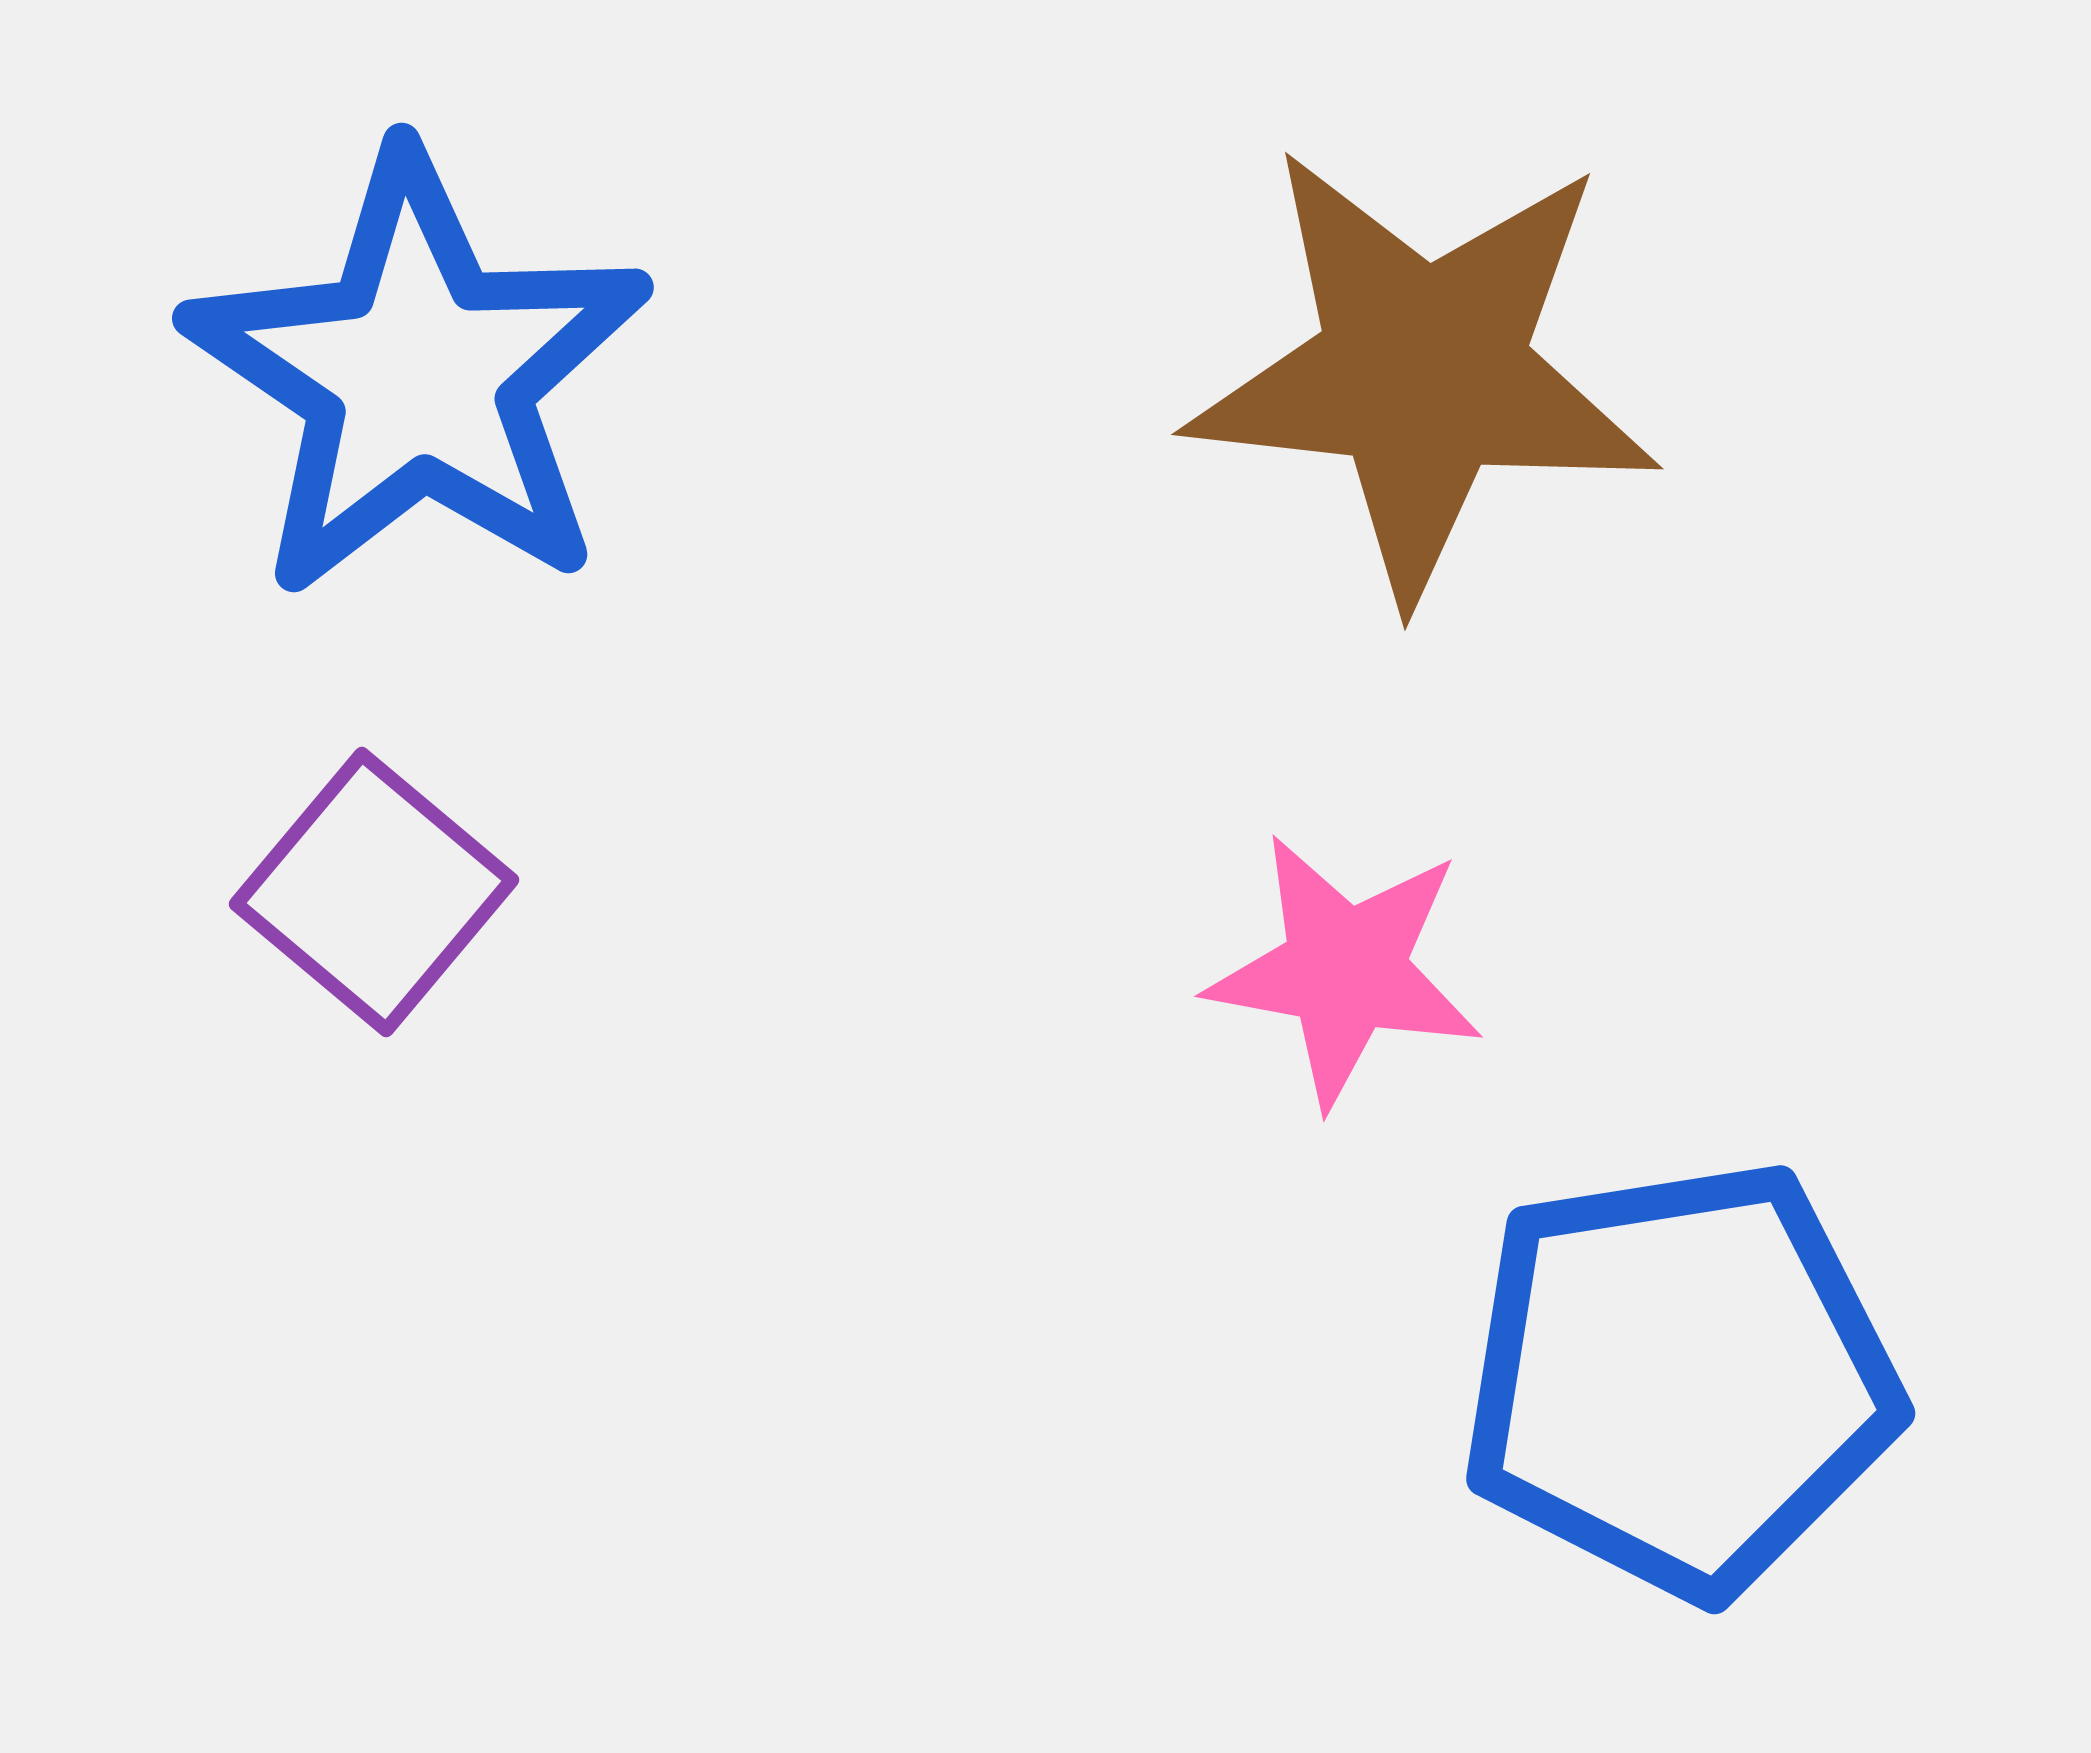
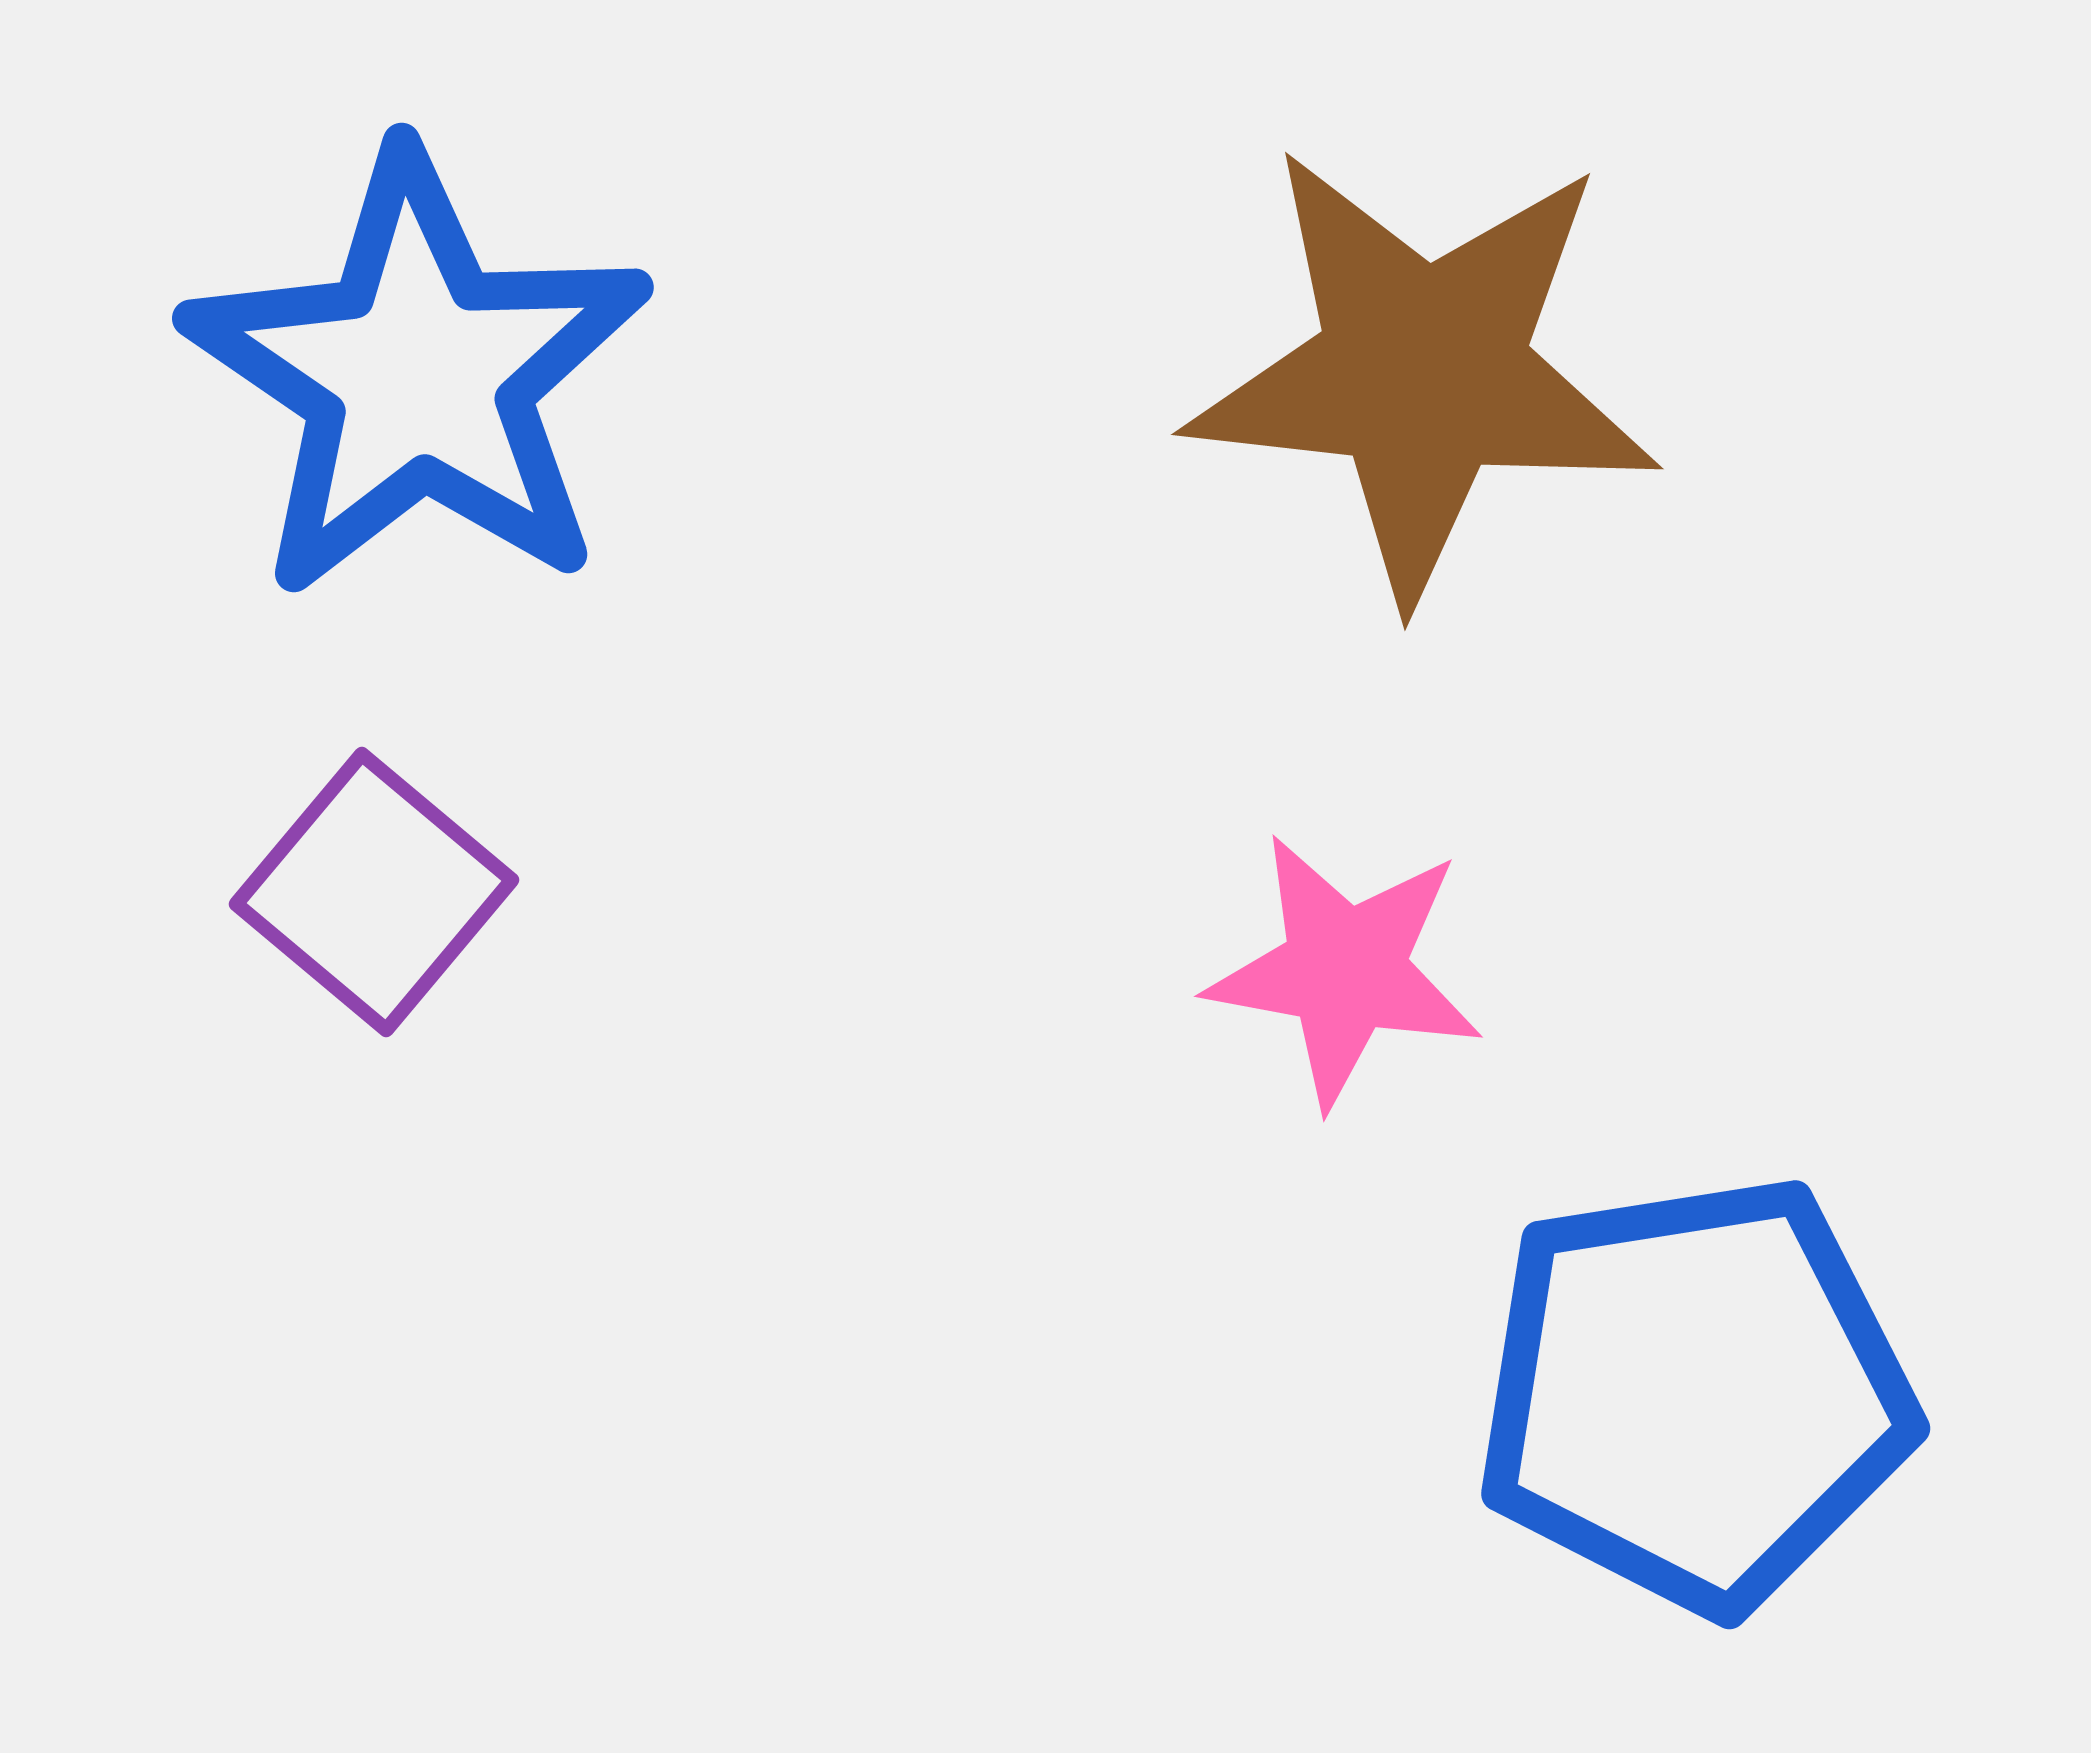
blue pentagon: moved 15 px right, 15 px down
